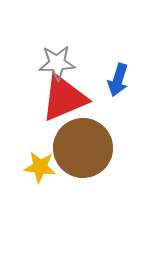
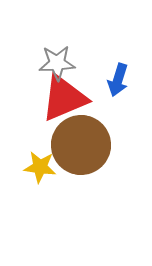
brown circle: moved 2 px left, 3 px up
